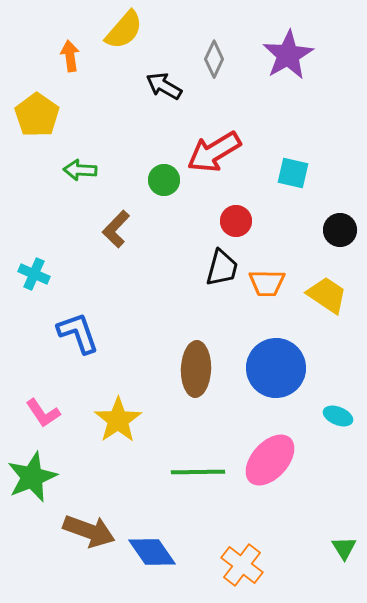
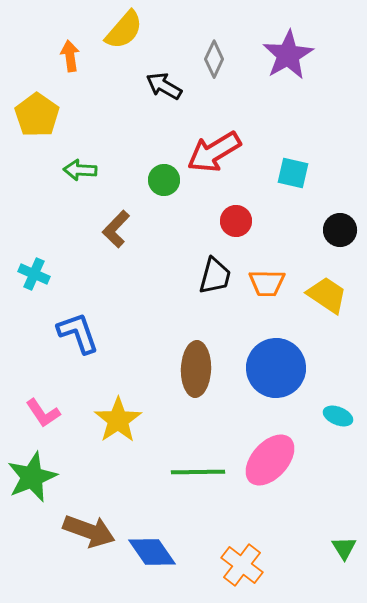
black trapezoid: moved 7 px left, 8 px down
